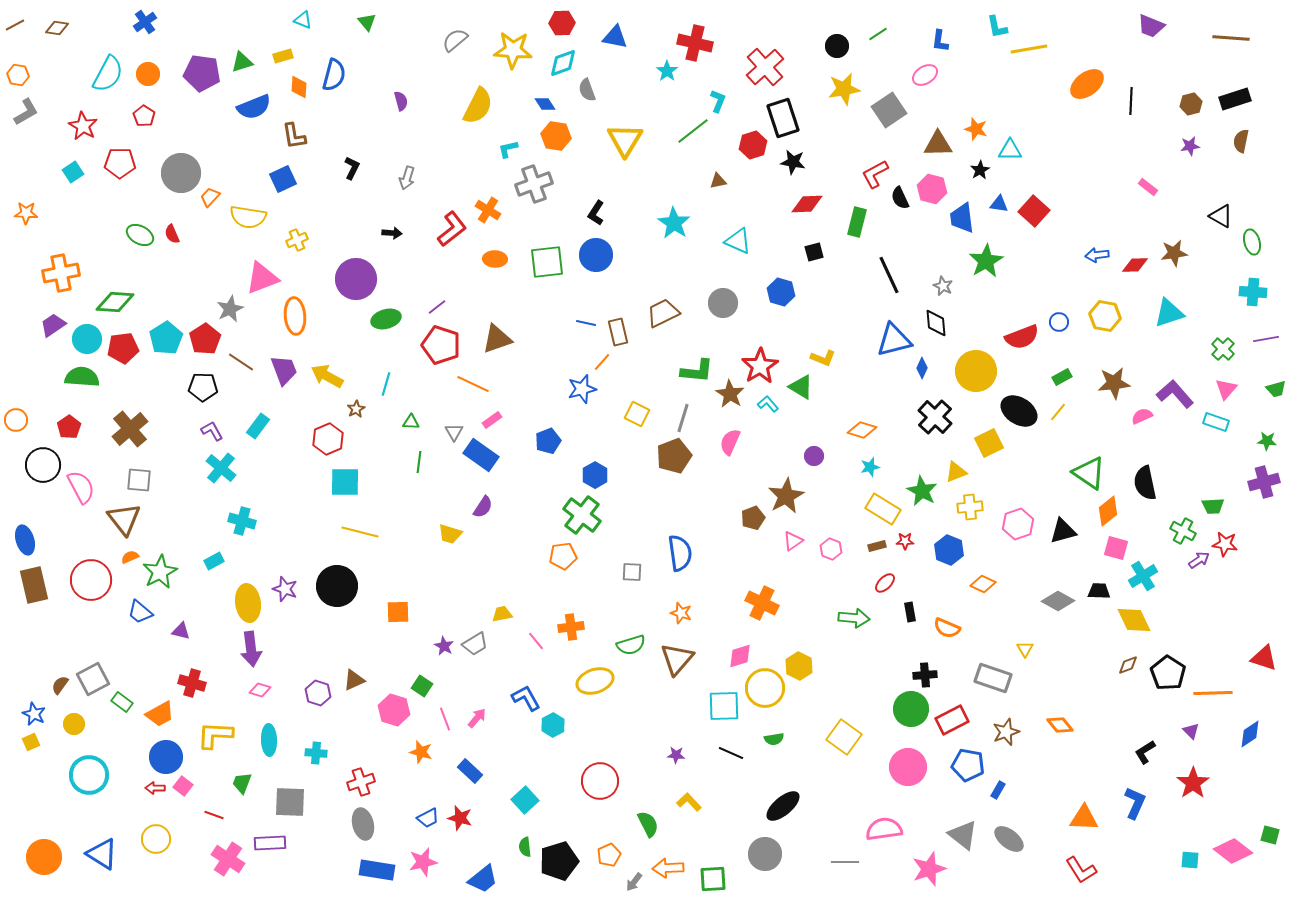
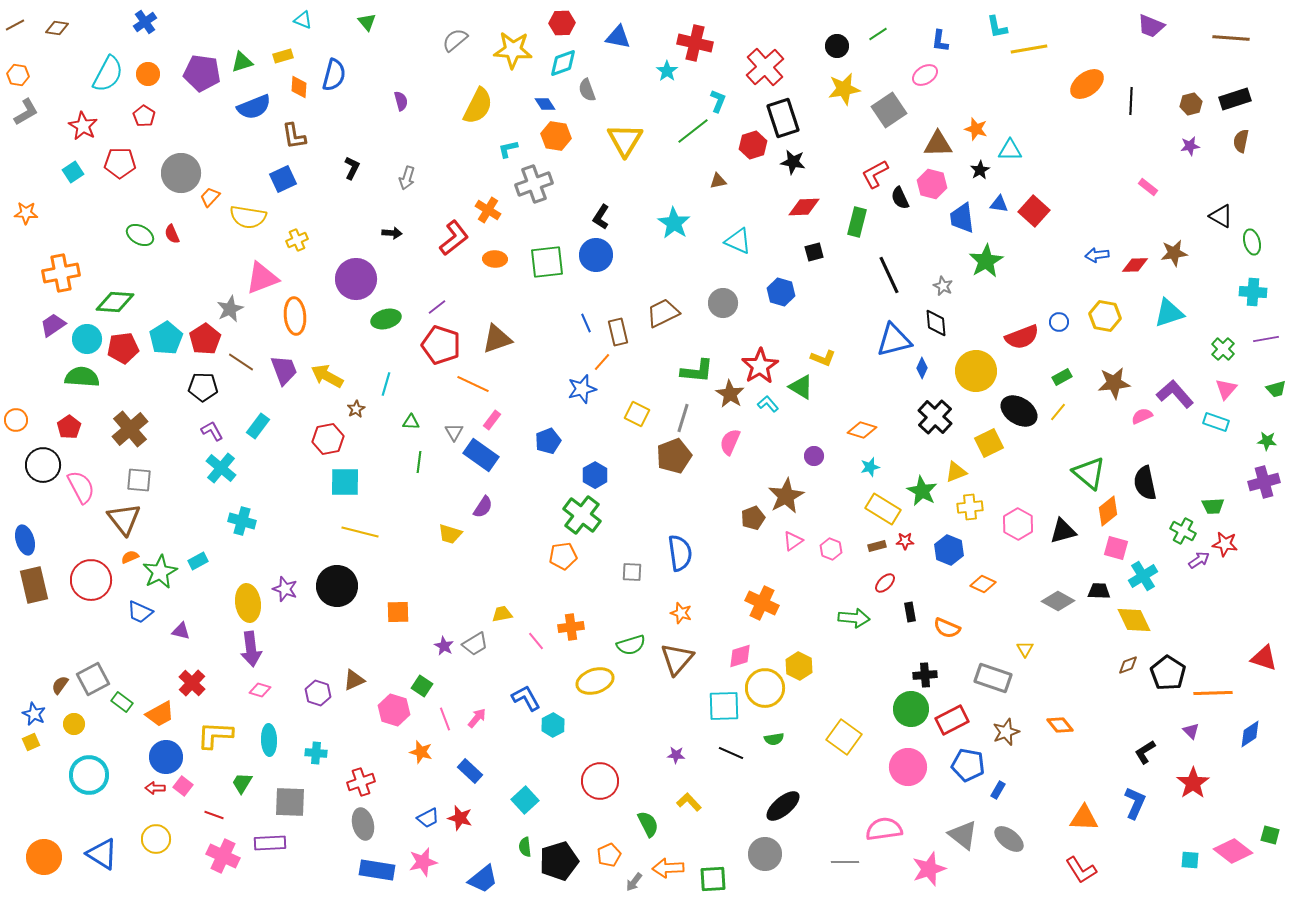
blue triangle at (615, 37): moved 3 px right
pink hexagon at (932, 189): moved 5 px up
red diamond at (807, 204): moved 3 px left, 3 px down
black L-shape at (596, 213): moved 5 px right, 4 px down
red L-shape at (452, 229): moved 2 px right, 9 px down
blue line at (586, 323): rotated 54 degrees clockwise
pink rectangle at (492, 420): rotated 18 degrees counterclockwise
red hexagon at (328, 439): rotated 12 degrees clockwise
green triangle at (1089, 473): rotated 6 degrees clockwise
pink hexagon at (1018, 524): rotated 12 degrees counterclockwise
cyan rectangle at (214, 561): moved 16 px left
blue trapezoid at (140, 612): rotated 16 degrees counterclockwise
red cross at (192, 683): rotated 28 degrees clockwise
green trapezoid at (242, 783): rotated 10 degrees clockwise
pink cross at (228, 859): moved 5 px left, 3 px up; rotated 8 degrees counterclockwise
